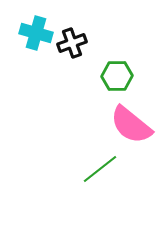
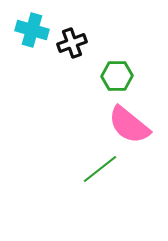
cyan cross: moved 4 px left, 3 px up
pink semicircle: moved 2 px left
